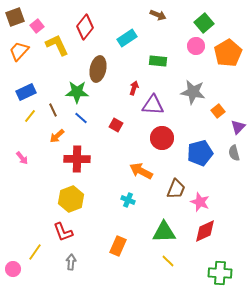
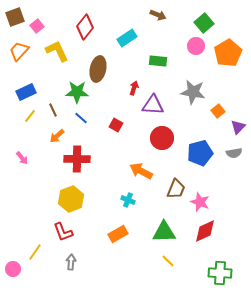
yellow L-shape at (57, 45): moved 6 px down
gray semicircle at (234, 153): rotated 84 degrees counterclockwise
orange rectangle at (118, 246): moved 12 px up; rotated 36 degrees clockwise
